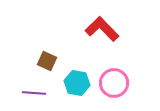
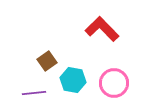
brown square: rotated 30 degrees clockwise
cyan hexagon: moved 4 px left, 3 px up
purple line: rotated 10 degrees counterclockwise
